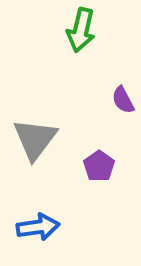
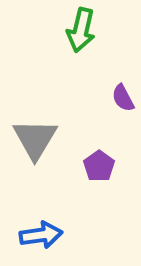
purple semicircle: moved 2 px up
gray triangle: rotated 6 degrees counterclockwise
blue arrow: moved 3 px right, 8 px down
